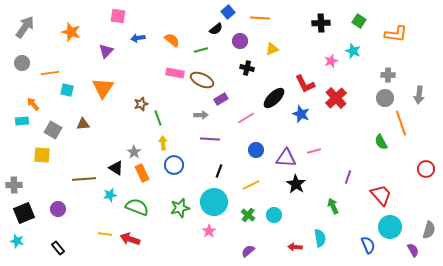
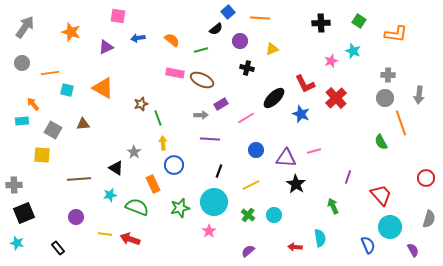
purple triangle at (106, 51): moved 4 px up; rotated 21 degrees clockwise
orange triangle at (103, 88): rotated 35 degrees counterclockwise
purple rectangle at (221, 99): moved 5 px down
red circle at (426, 169): moved 9 px down
orange rectangle at (142, 173): moved 11 px right, 11 px down
brown line at (84, 179): moved 5 px left
purple circle at (58, 209): moved 18 px right, 8 px down
gray semicircle at (429, 230): moved 11 px up
cyan star at (17, 241): moved 2 px down
